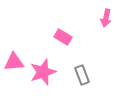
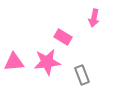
pink arrow: moved 12 px left
pink star: moved 4 px right, 10 px up; rotated 12 degrees clockwise
